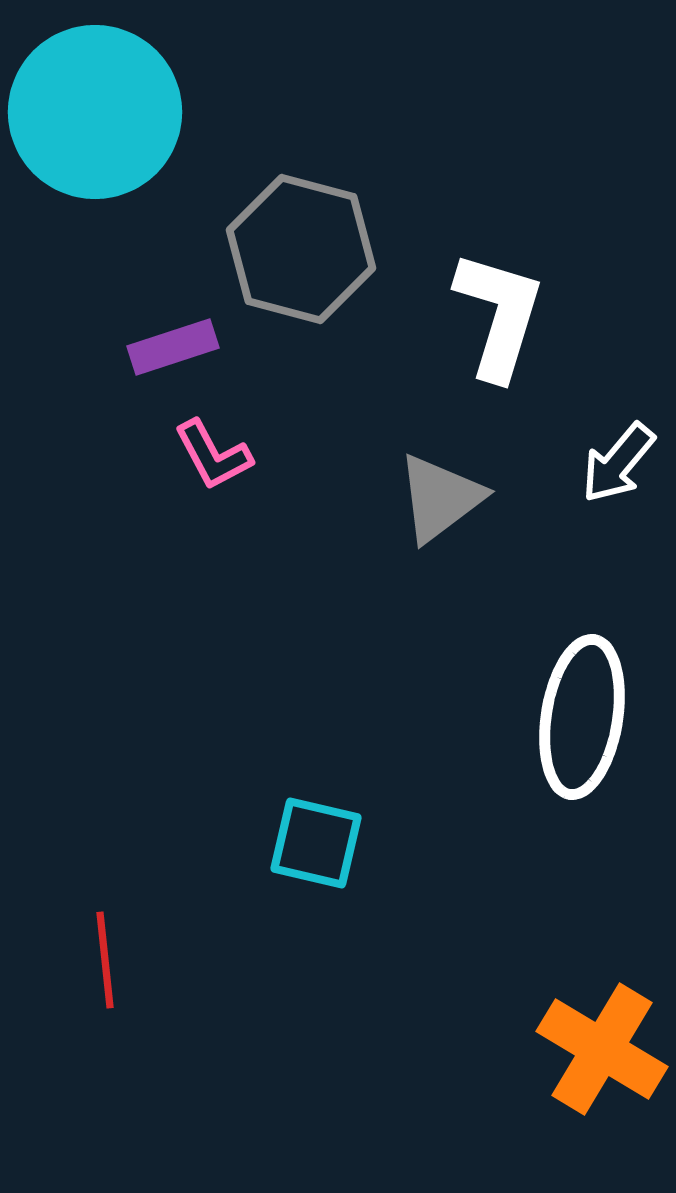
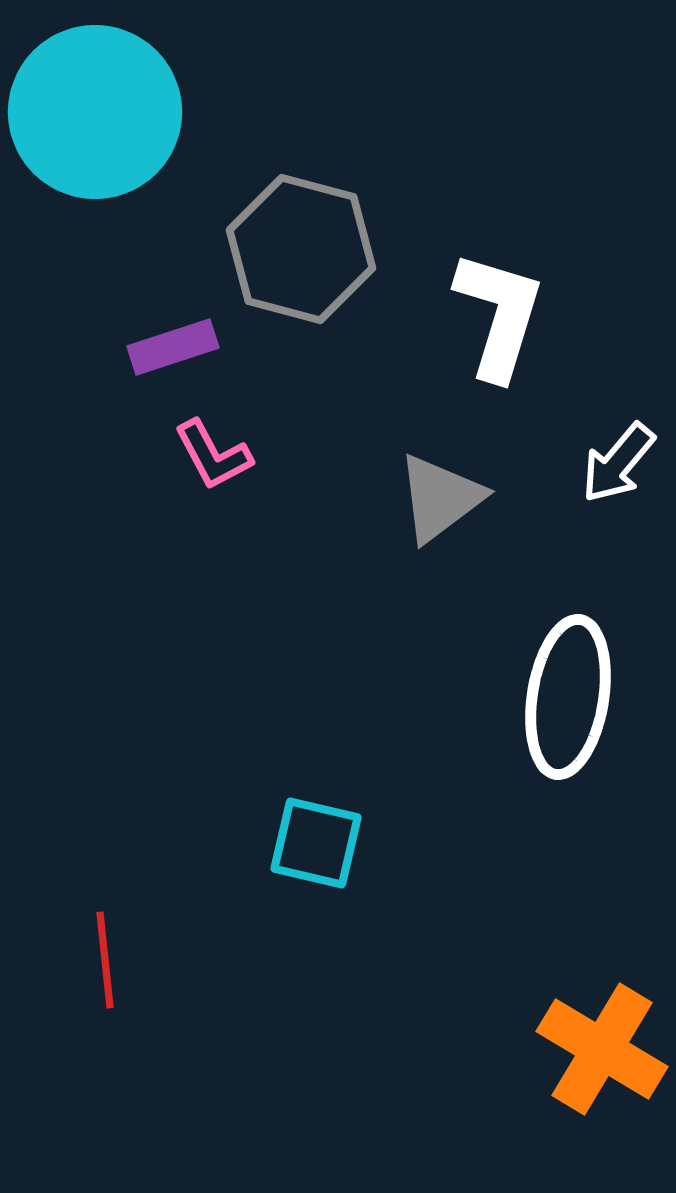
white ellipse: moved 14 px left, 20 px up
